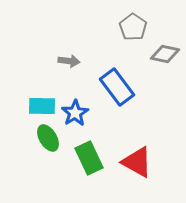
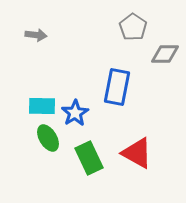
gray diamond: rotated 12 degrees counterclockwise
gray arrow: moved 33 px left, 26 px up
blue rectangle: rotated 48 degrees clockwise
red triangle: moved 9 px up
